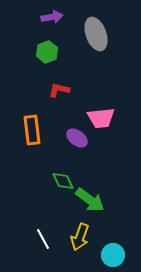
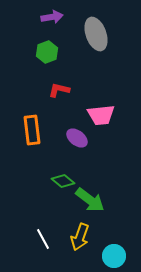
pink trapezoid: moved 3 px up
green diamond: rotated 25 degrees counterclockwise
cyan circle: moved 1 px right, 1 px down
